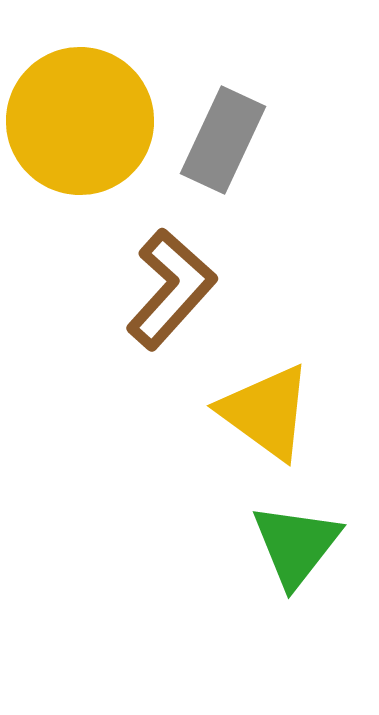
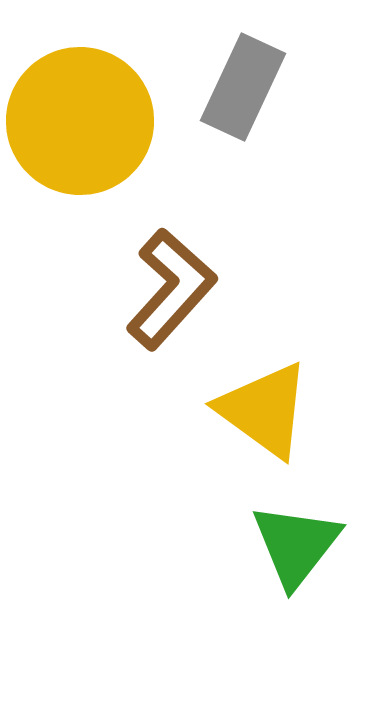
gray rectangle: moved 20 px right, 53 px up
yellow triangle: moved 2 px left, 2 px up
